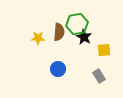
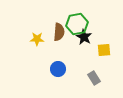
yellow star: moved 1 px left, 1 px down
gray rectangle: moved 5 px left, 2 px down
